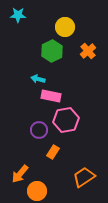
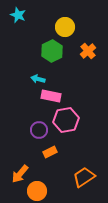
cyan star: rotated 21 degrees clockwise
orange rectangle: moved 3 px left; rotated 32 degrees clockwise
